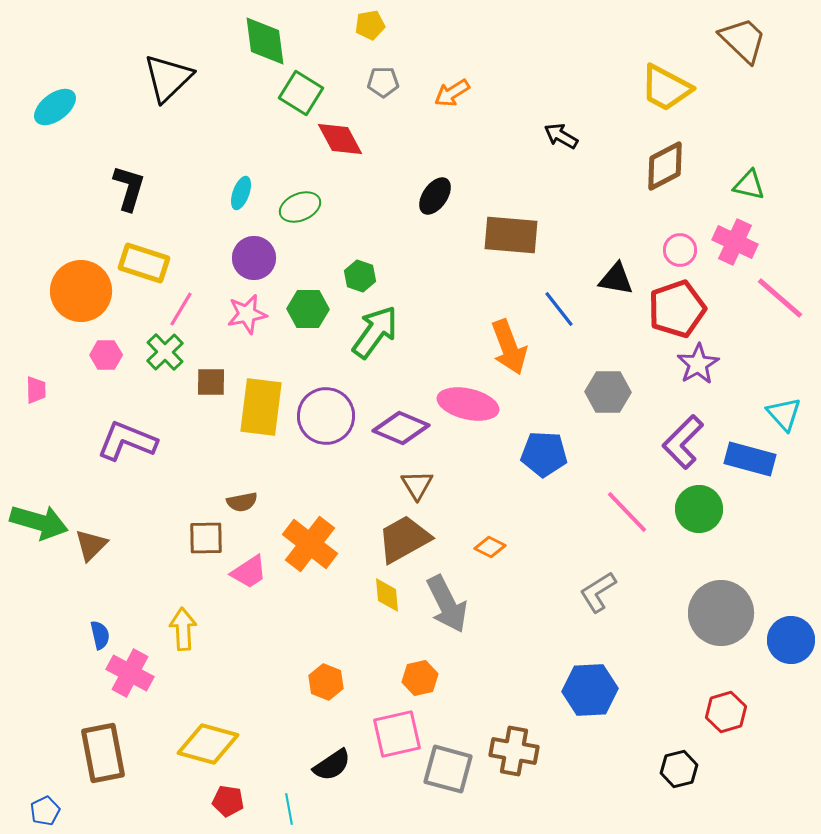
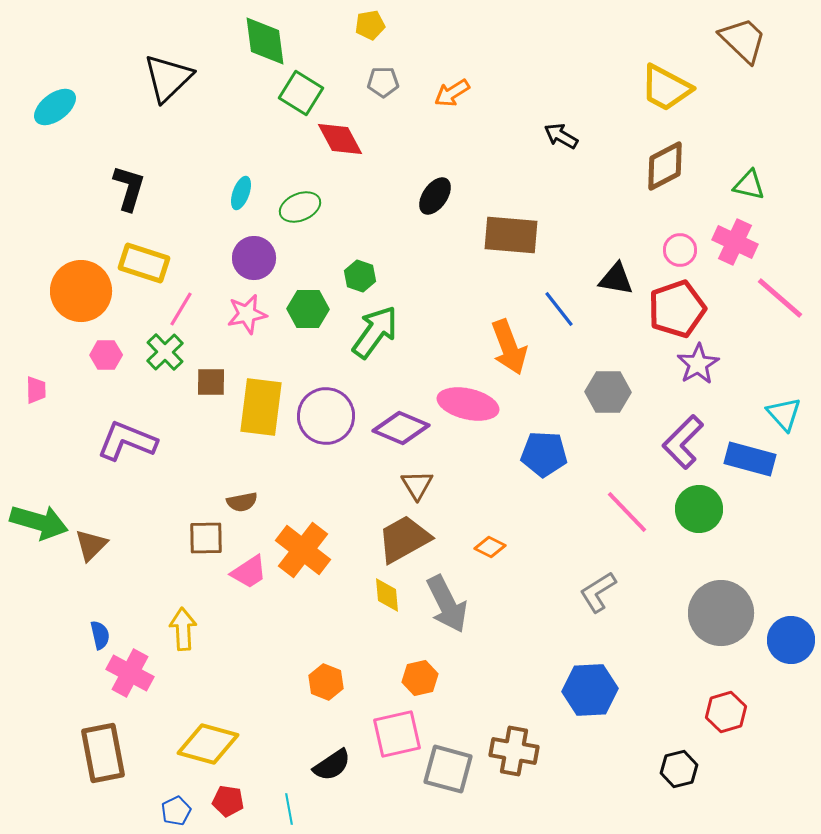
orange cross at (310, 544): moved 7 px left, 6 px down
blue pentagon at (45, 811): moved 131 px right
